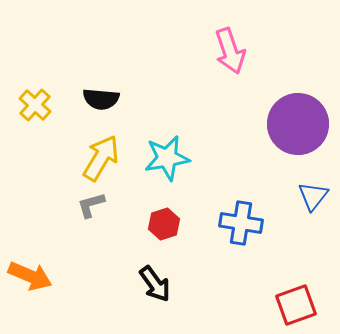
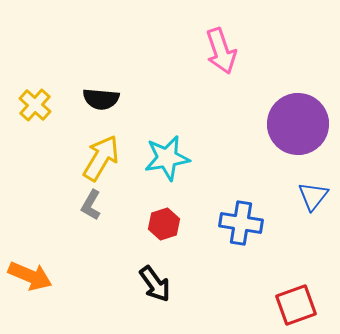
pink arrow: moved 9 px left
gray L-shape: rotated 44 degrees counterclockwise
